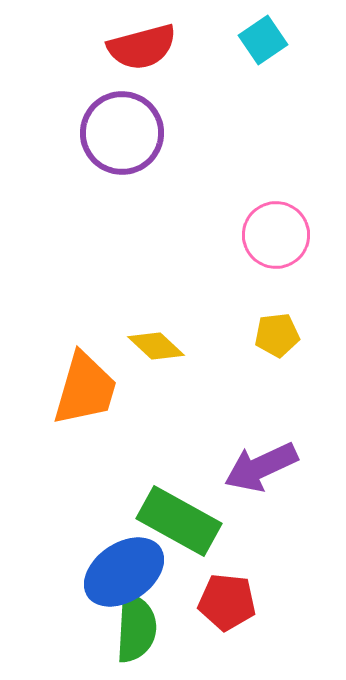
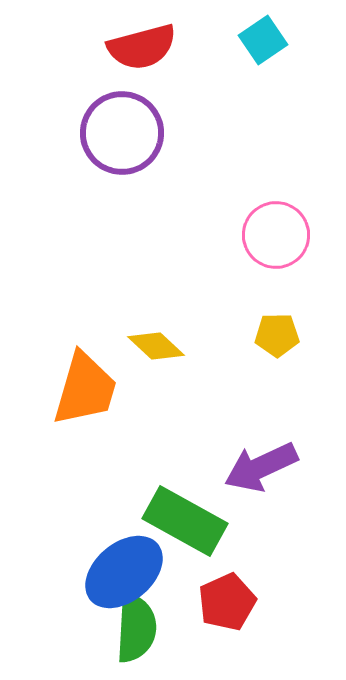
yellow pentagon: rotated 6 degrees clockwise
green rectangle: moved 6 px right
blue ellipse: rotated 6 degrees counterclockwise
red pentagon: rotated 30 degrees counterclockwise
